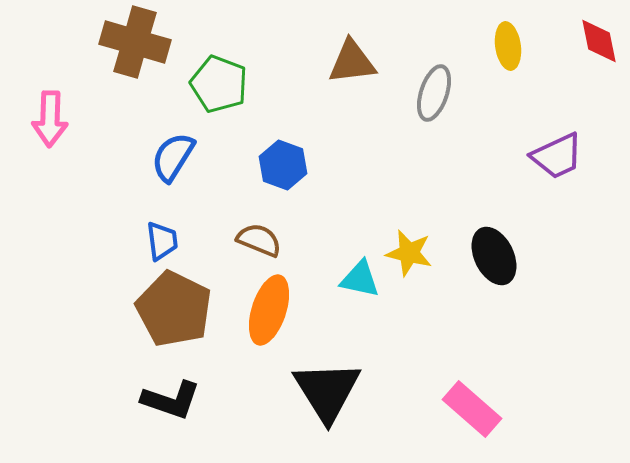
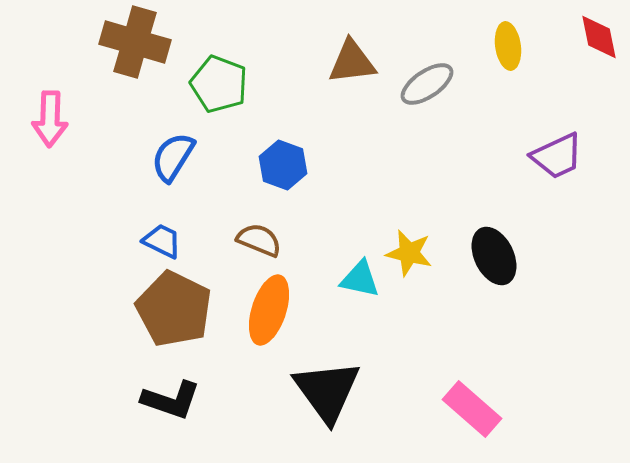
red diamond: moved 4 px up
gray ellipse: moved 7 px left, 9 px up; rotated 38 degrees clockwise
blue trapezoid: rotated 57 degrees counterclockwise
black triangle: rotated 4 degrees counterclockwise
